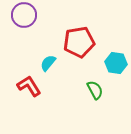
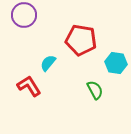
red pentagon: moved 2 px right, 2 px up; rotated 20 degrees clockwise
